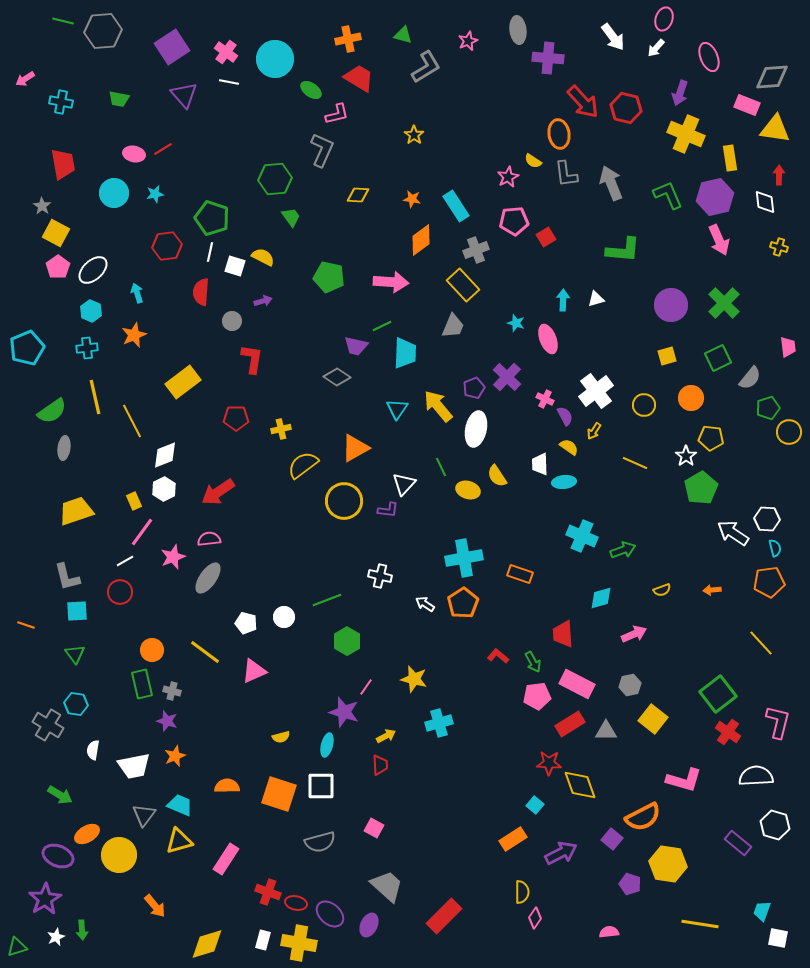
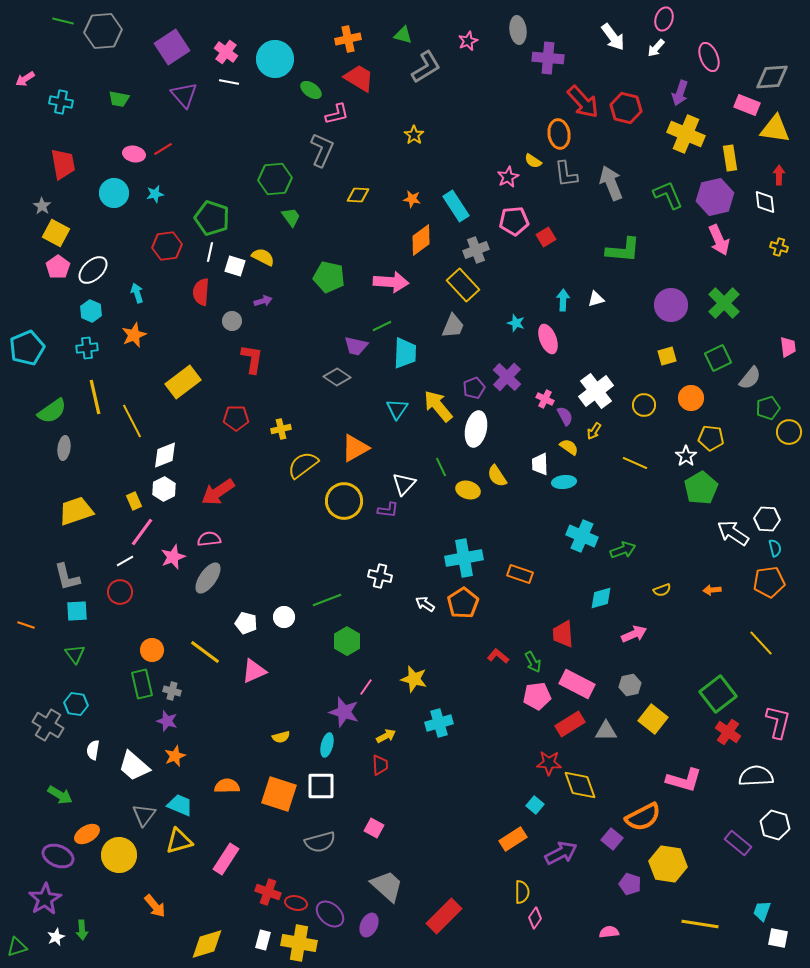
white trapezoid at (134, 766): rotated 52 degrees clockwise
